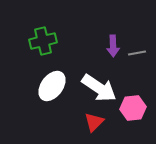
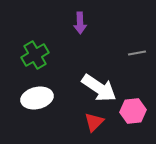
green cross: moved 8 px left, 14 px down; rotated 16 degrees counterclockwise
purple arrow: moved 33 px left, 23 px up
white ellipse: moved 15 px left, 12 px down; rotated 40 degrees clockwise
pink hexagon: moved 3 px down
